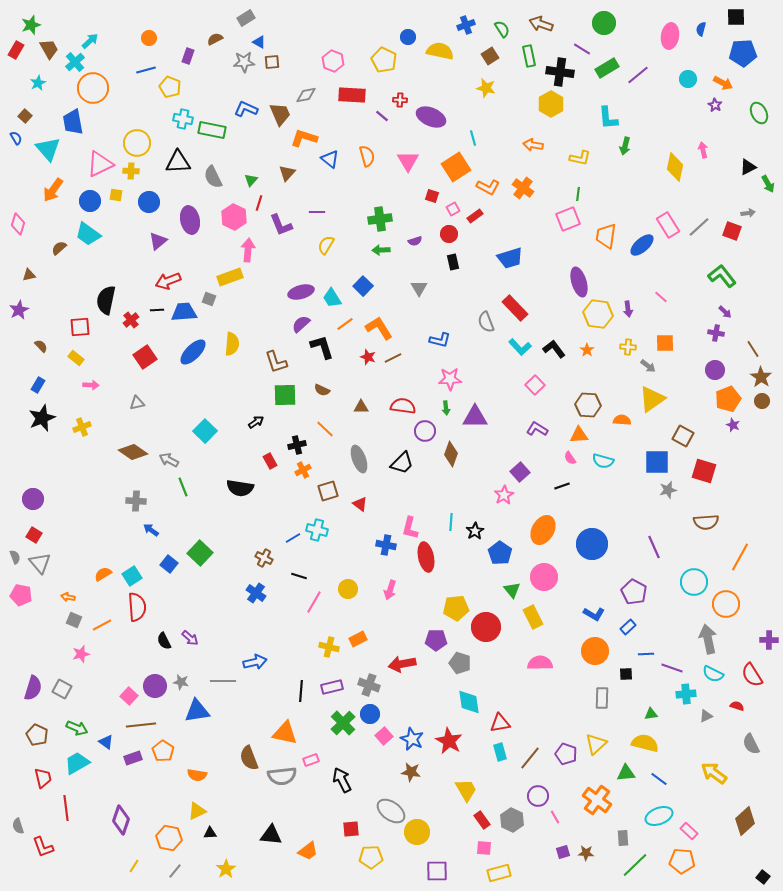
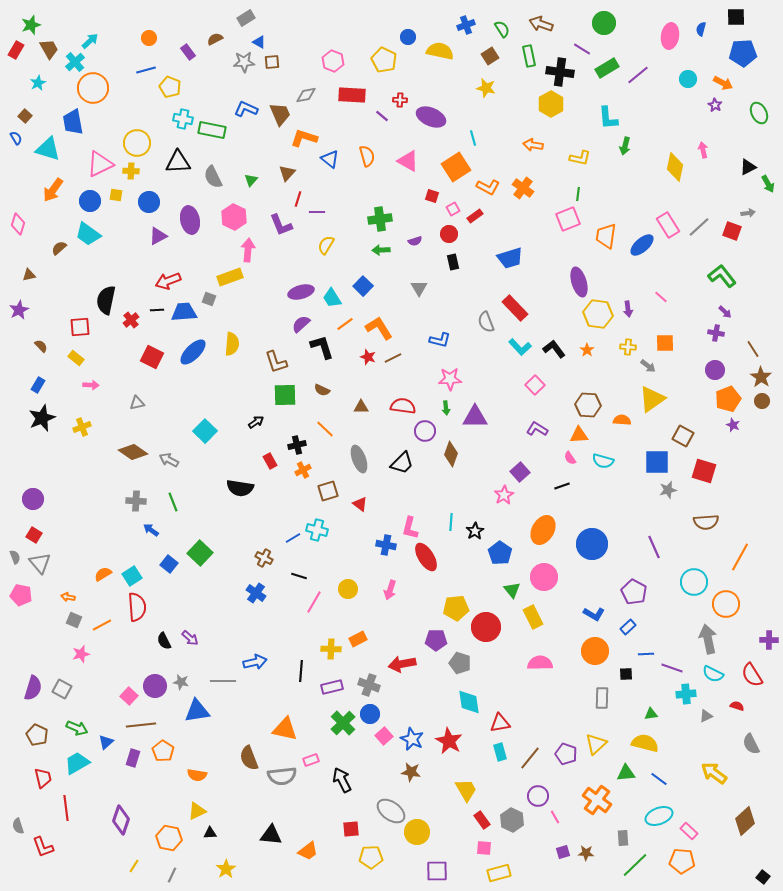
purple rectangle at (188, 56): moved 4 px up; rotated 56 degrees counterclockwise
cyan triangle at (48, 149): rotated 32 degrees counterclockwise
pink triangle at (408, 161): rotated 30 degrees counterclockwise
red line at (259, 203): moved 39 px right, 4 px up
purple triangle at (158, 241): moved 5 px up; rotated 12 degrees clockwise
red square at (145, 357): moved 7 px right; rotated 30 degrees counterclockwise
green line at (183, 487): moved 10 px left, 15 px down
red ellipse at (426, 557): rotated 20 degrees counterclockwise
yellow cross at (329, 647): moved 2 px right, 2 px down; rotated 12 degrees counterclockwise
black line at (301, 691): moved 20 px up
orange triangle at (285, 733): moved 4 px up
blue triangle at (106, 742): rotated 42 degrees clockwise
purple rectangle at (133, 758): rotated 54 degrees counterclockwise
gray line at (175, 871): moved 3 px left, 4 px down; rotated 14 degrees counterclockwise
